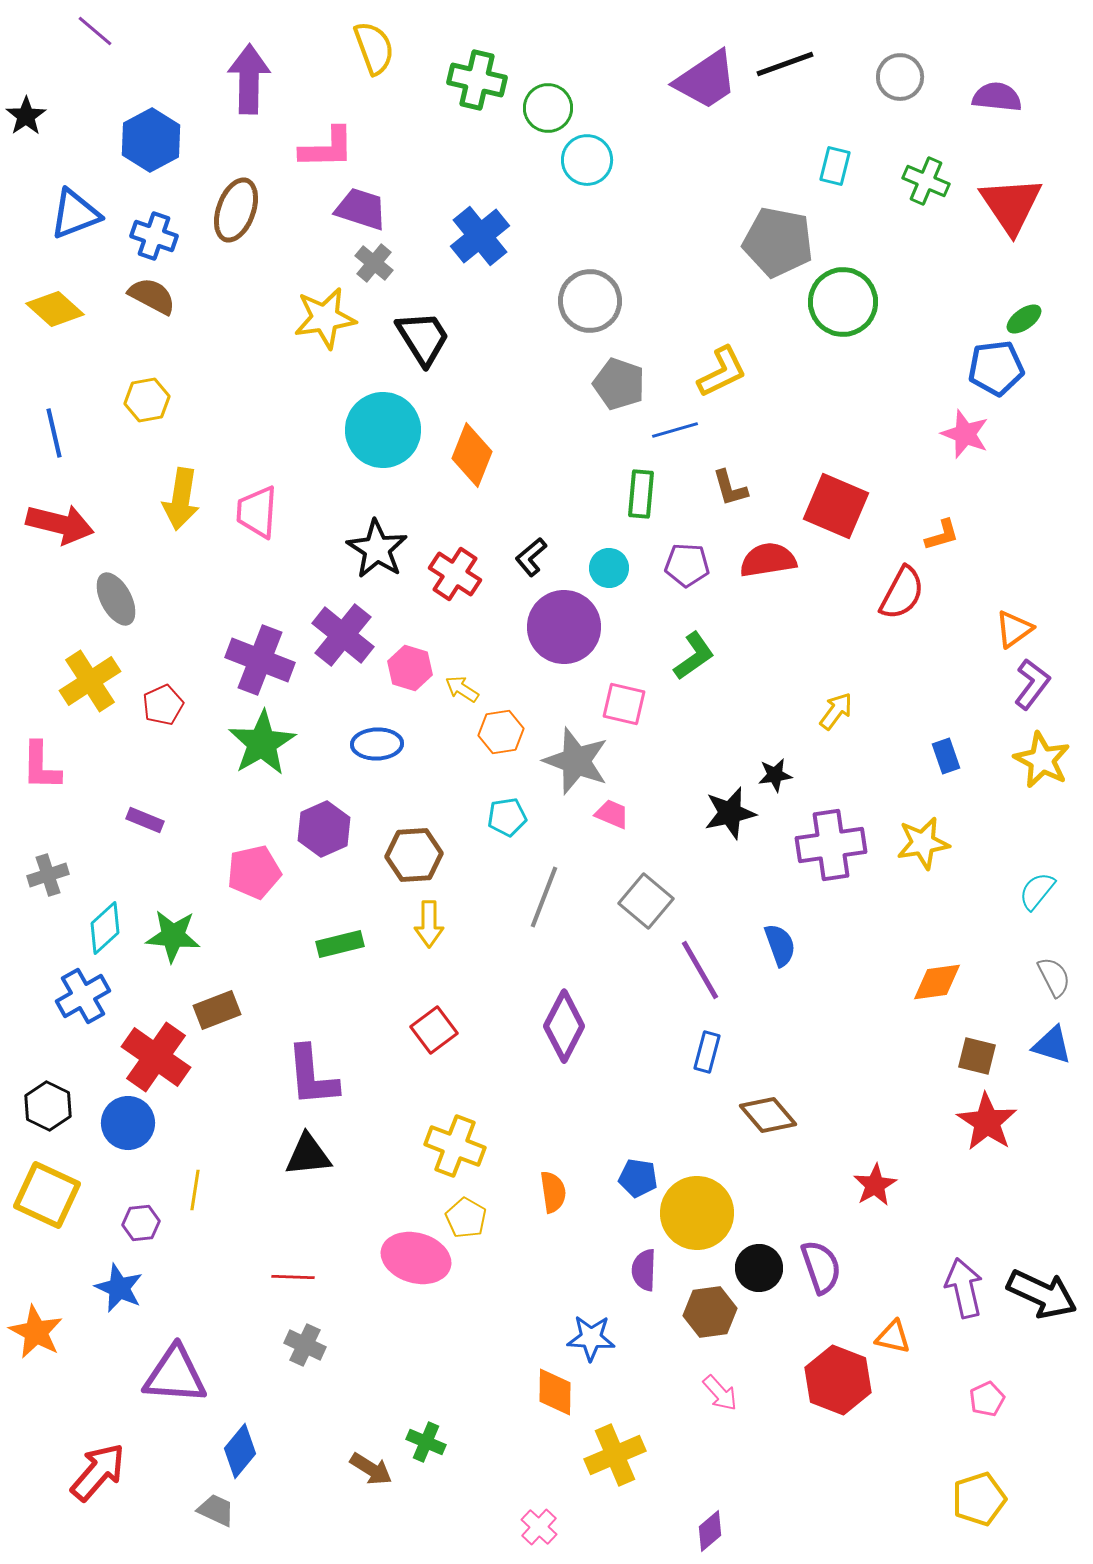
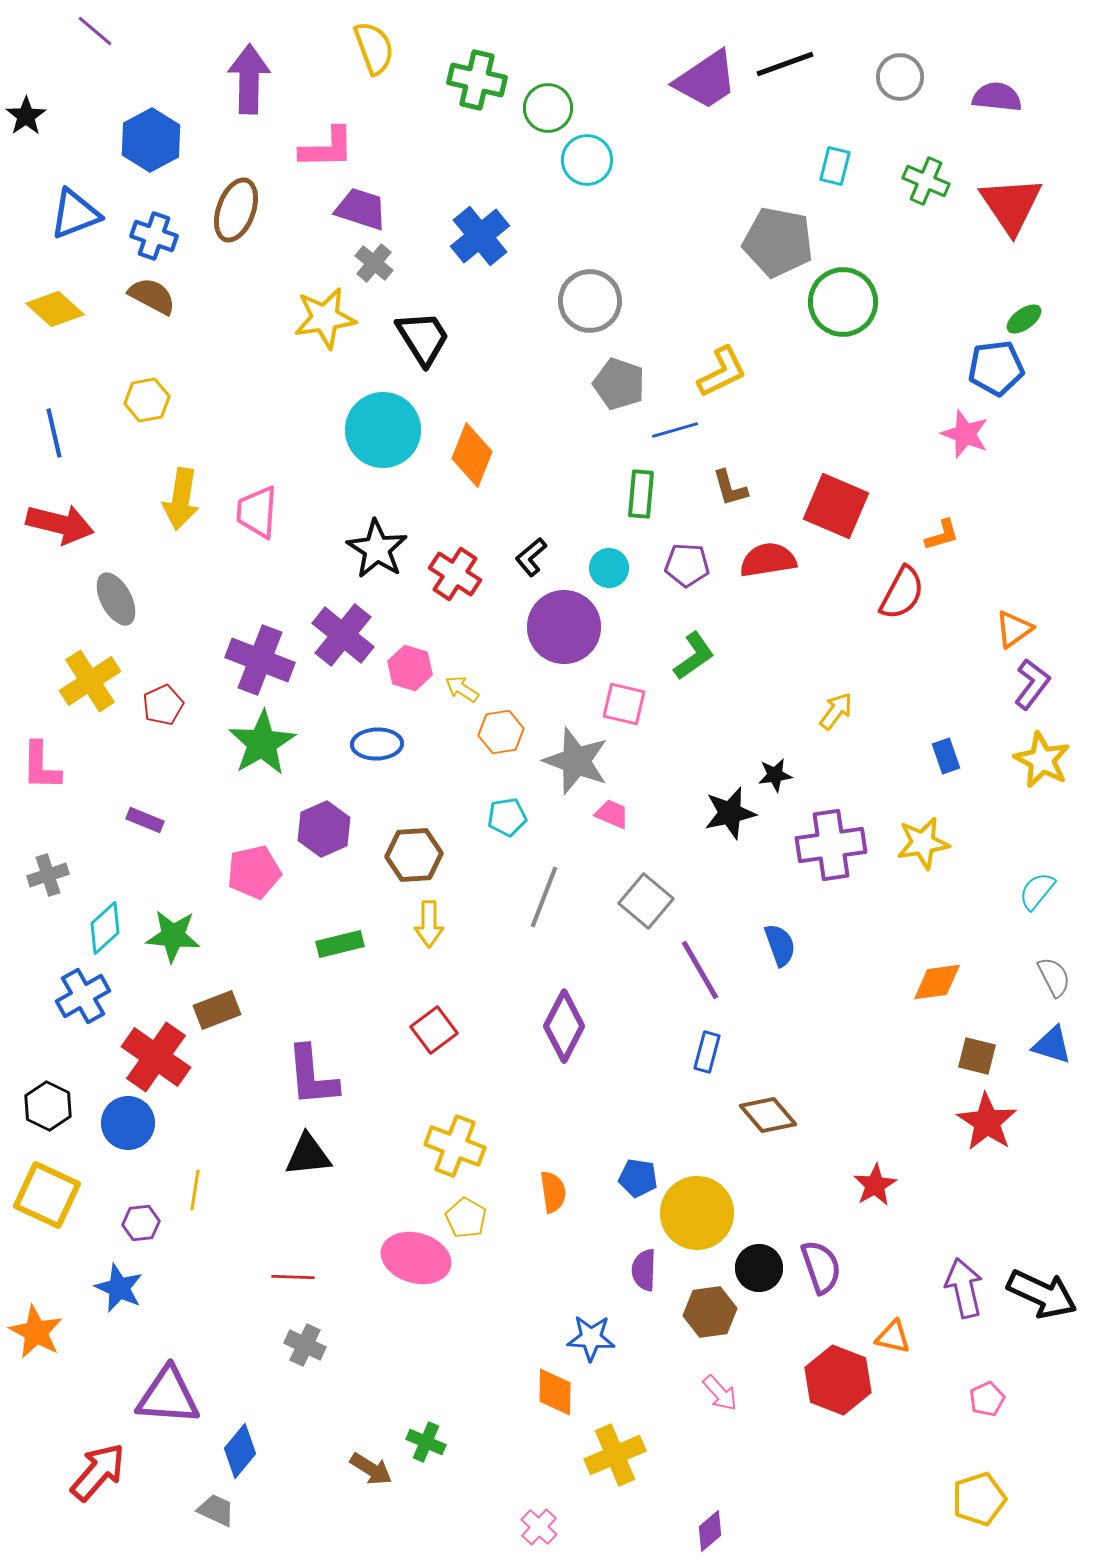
purple triangle at (175, 1375): moved 7 px left, 21 px down
